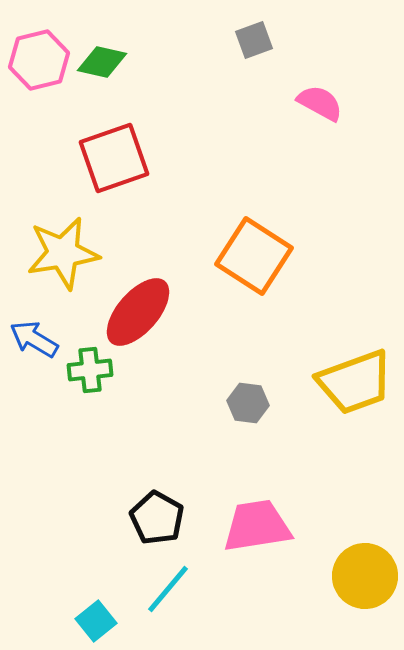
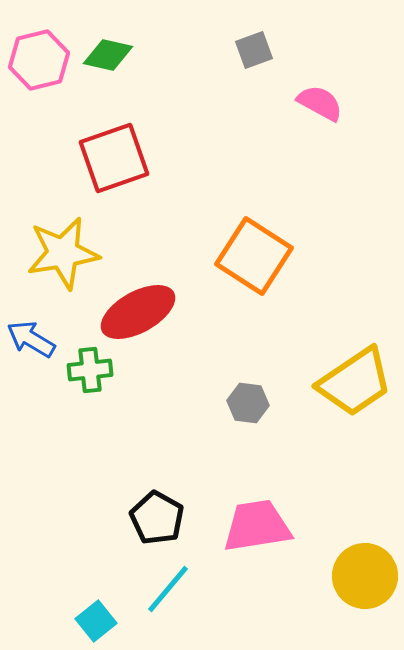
gray square: moved 10 px down
green diamond: moved 6 px right, 7 px up
red ellipse: rotated 20 degrees clockwise
blue arrow: moved 3 px left
yellow trapezoid: rotated 14 degrees counterclockwise
